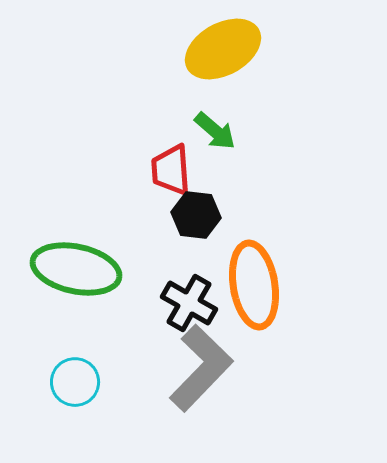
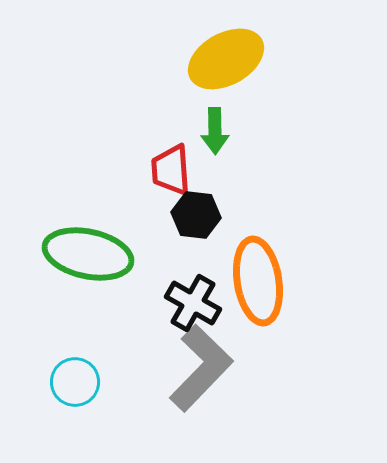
yellow ellipse: moved 3 px right, 10 px down
green arrow: rotated 48 degrees clockwise
green ellipse: moved 12 px right, 15 px up
orange ellipse: moved 4 px right, 4 px up
black cross: moved 4 px right
